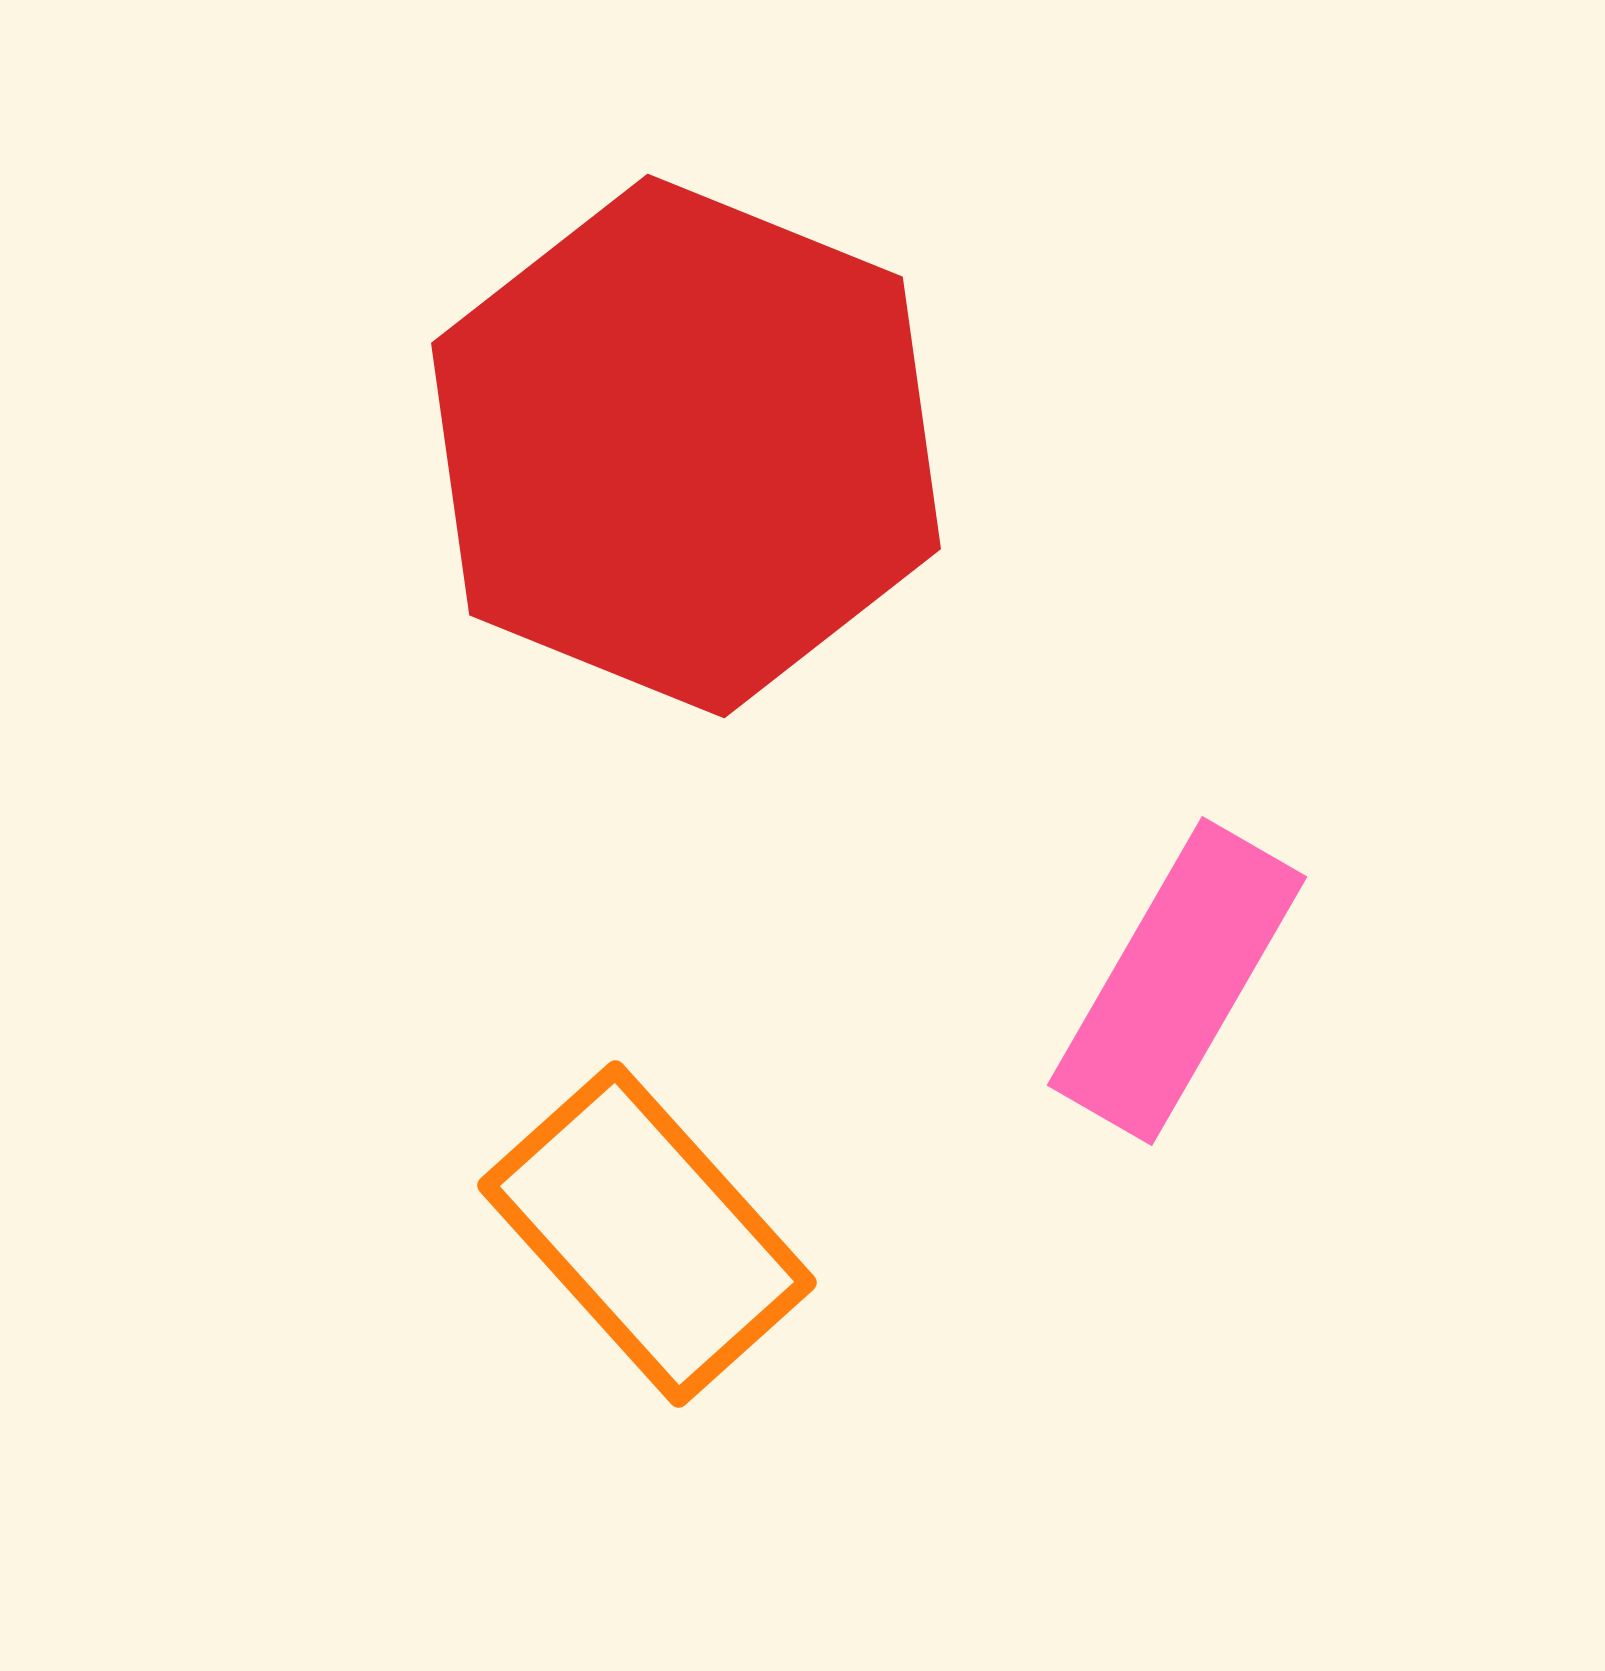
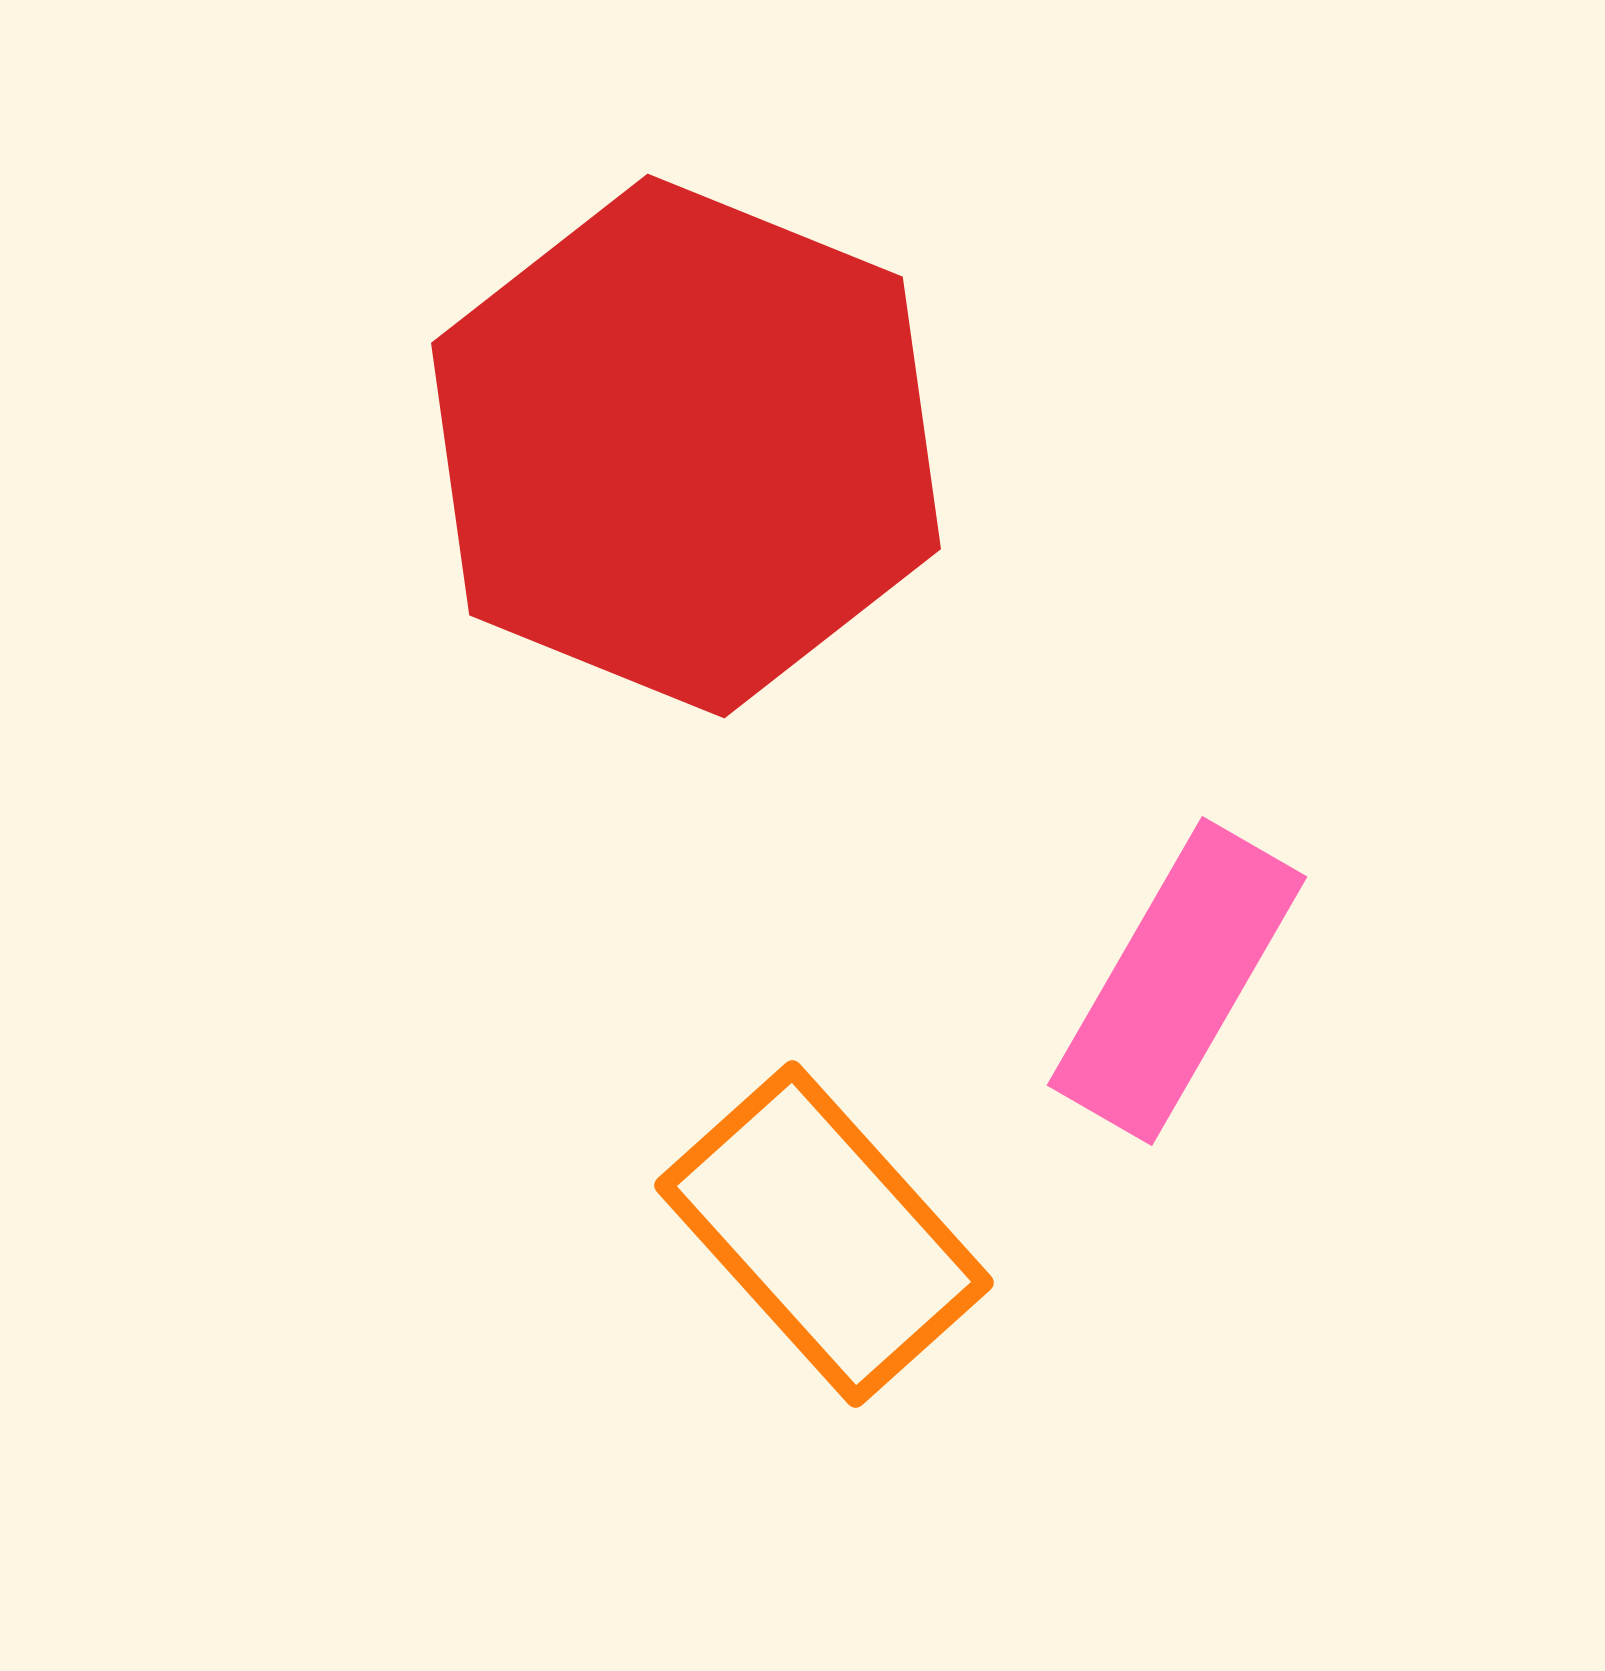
orange rectangle: moved 177 px right
